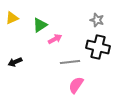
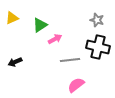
gray line: moved 2 px up
pink semicircle: rotated 18 degrees clockwise
